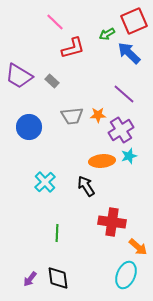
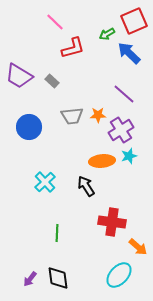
cyan ellipse: moved 7 px left; rotated 20 degrees clockwise
